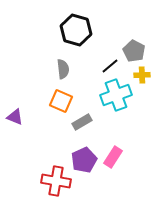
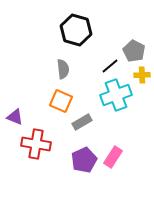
red cross: moved 20 px left, 37 px up
